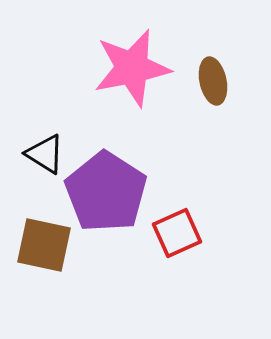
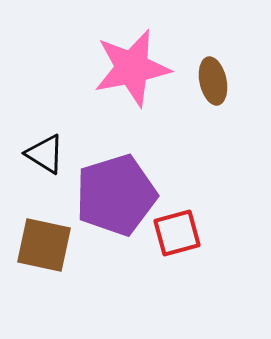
purple pentagon: moved 10 px right, 3 px down; rotated 22 degrees clockwise
red square: rotated 9 degrees clockwise
